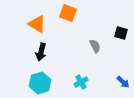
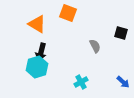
cyan hexagon: moved 3 px left, 16 px up
